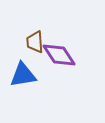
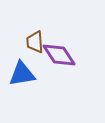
blue triangle: moved 1 px left, 1 px up
